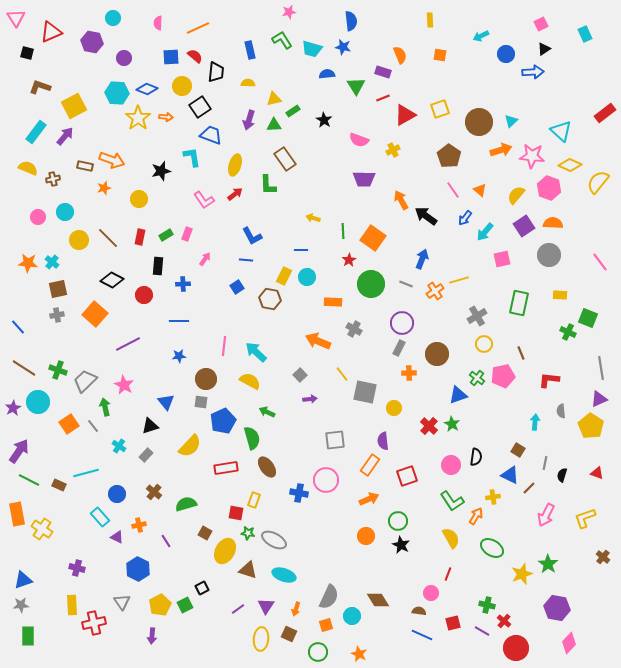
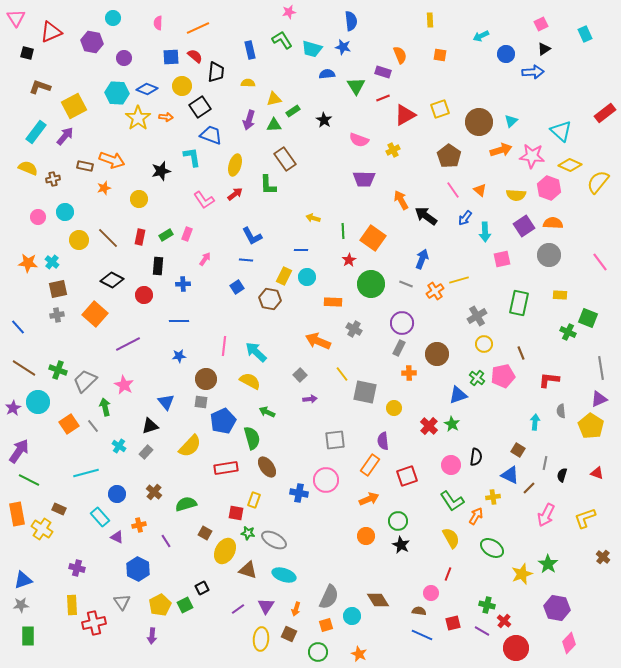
yellow semicircle at (516, 195): rotated 126 degrees counterclockwise
cyan arrow at (485, 232): rotated 42 degrees counterclockwise
gray rectangle at (146, 455): moved 3 px up
brown rectangle at (59, 485): moved 24 px down
